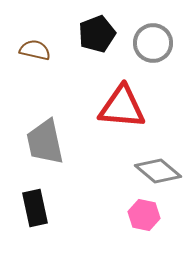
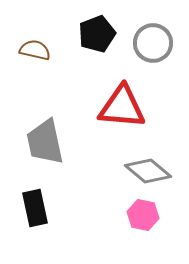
gray diamond: moved 10 px left
pink hexagon: moved 1 px left
